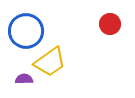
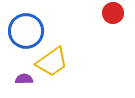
red circle: moved 3 px right, 11 px up
yellow trapezoid: moved 2 px right
